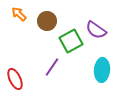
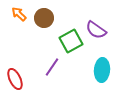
brown circle: moved 3 px left, 3 px up
